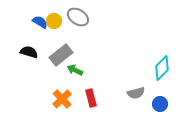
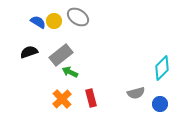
blue semicircle: moved 2 px left
black semicircle: rotated 36 degrees counterclockwise
green arrow: moved 5 px left, 2 px down
